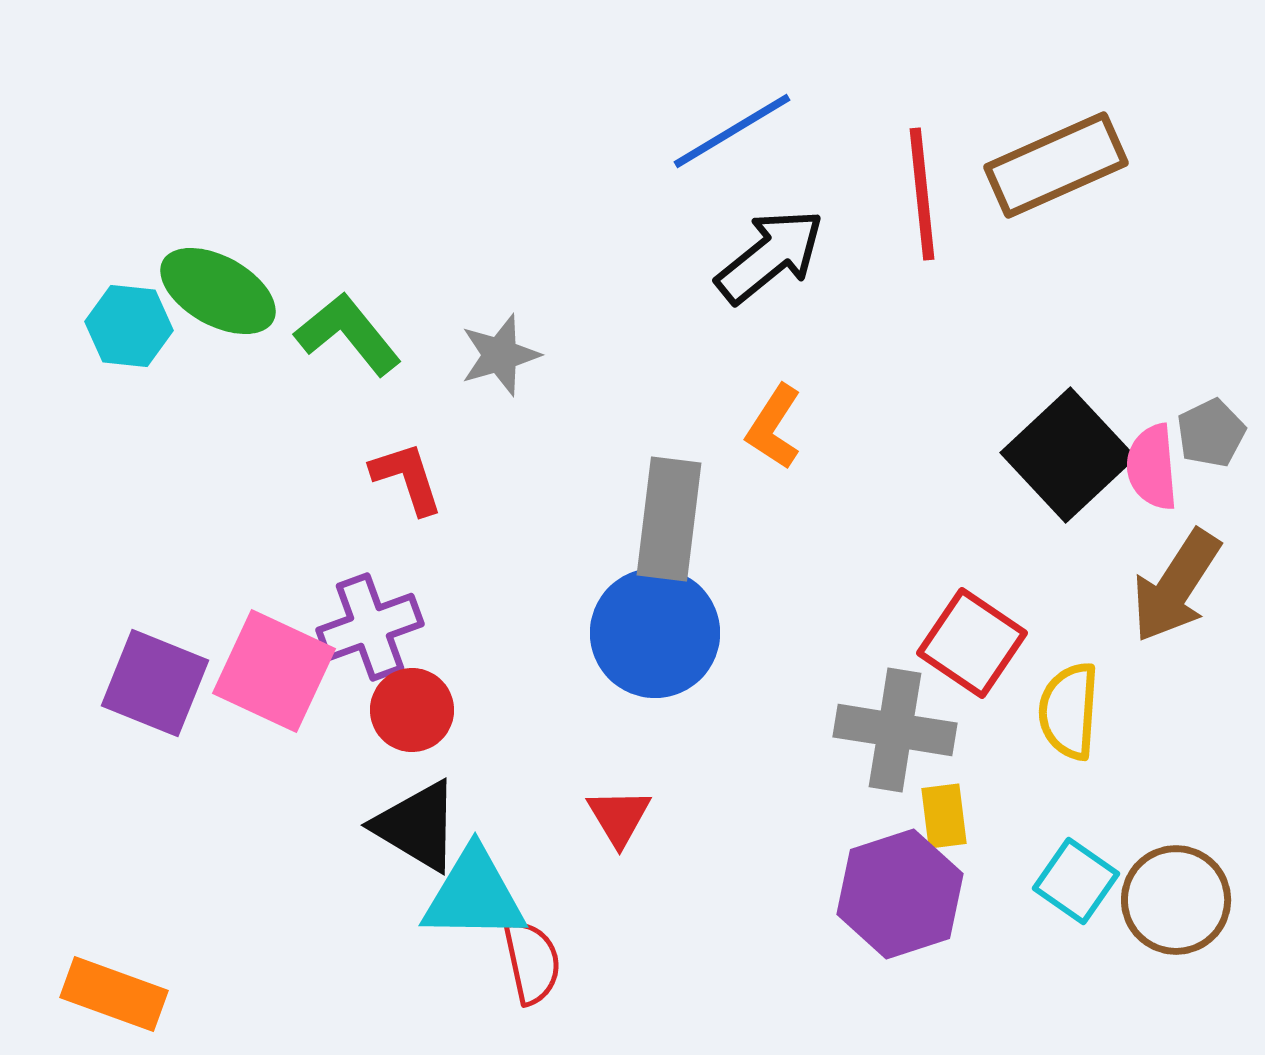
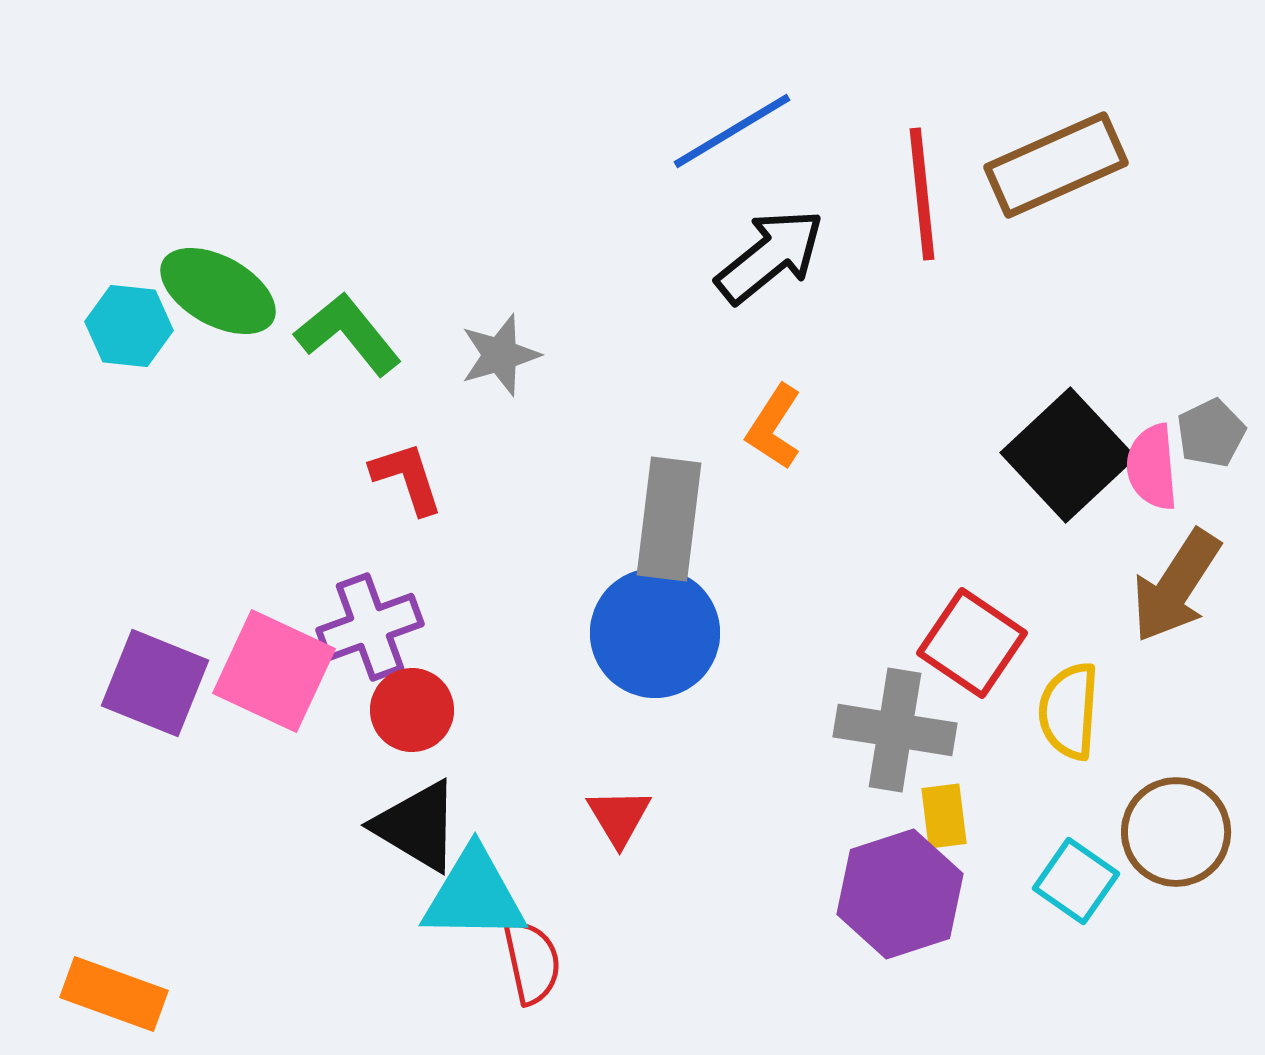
brown circle: moved 68 px up
